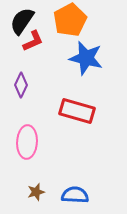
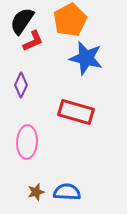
red rectangle: moved 1 px left, 1 px down
blue semicircle: moved 8 px left, 3 px up
